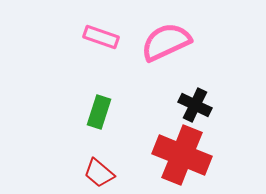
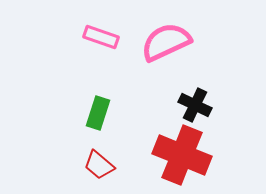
green rectangle: moved 1 px left, 1 px down
red trapezoid: moved 8 px up
